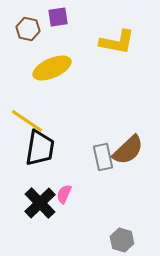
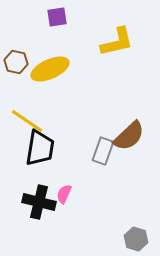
purple square: moved 1 px left
brown hexagon: moved 12 px left, 33 px down
yellow L-shape: rotated 24 degrees counterclockwise
yellow ellipse: moved 2 px left, 1 px down
brown semicircle: moved 1 px right, 14 px up
gray rectangle: moved 6 px up; rotated 32 degrees clockwise
black cross: moved 1 px left, 1 px up; rotated 32 degrees counterclockwise
gray hexagon: moved 14 px right, 1 px up
